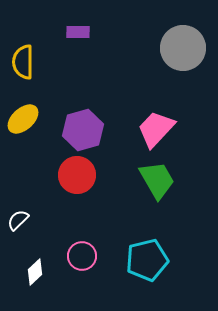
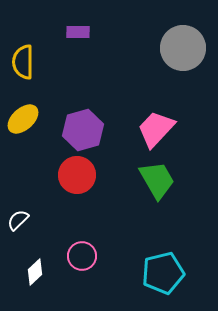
cyan pentagon: moved 16 px right, 13 px down
